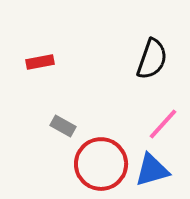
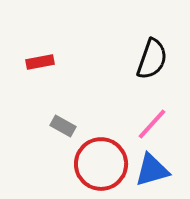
pink line: moved 11 px left
